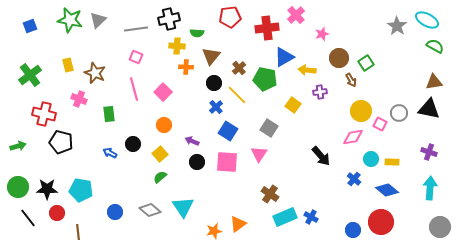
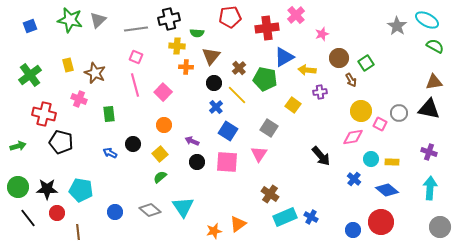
pink line at (134, 89): moved 1 px right, 4 px up
